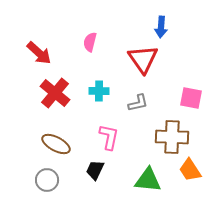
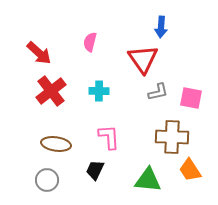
red cross: moved 4 px left, 2 px up; rotated 12 degrees clockwise
gray L-shape: moved 20 px right, 11 px up
pink L-shape: rotated 16 degrees counterclockwise
brown ellipse: rotated 20 degrees counterclockwise
